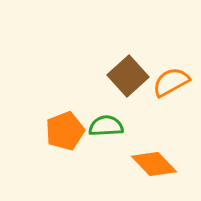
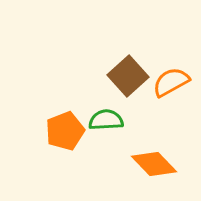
green semicircle: moved 6 px up
